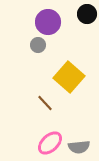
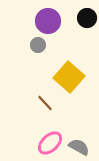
black circle: moved 4 px down
purple circle: moved 1 px up
gray semicircle: rotated 145 degrees counterclockwise
